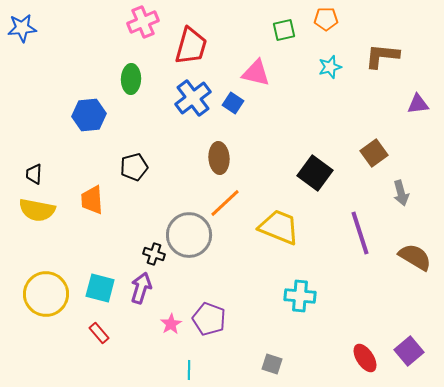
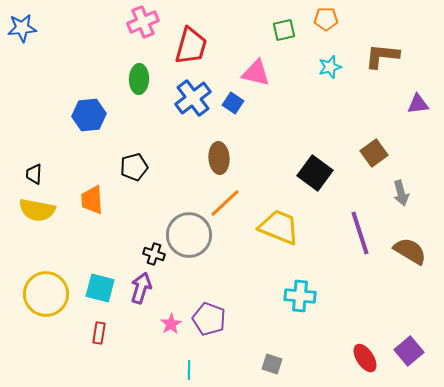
green ellipse: moved 8 px right
brown semicircle: moved 5 px left, 6 px up
red rectangle: rotated 50 degrees clockwise
